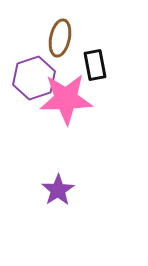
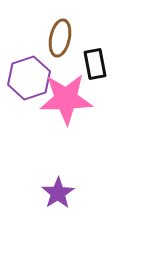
black rectangle: moved 1 px up
purple hexagon: moved 5 px left
purple star: moved 3 px down
